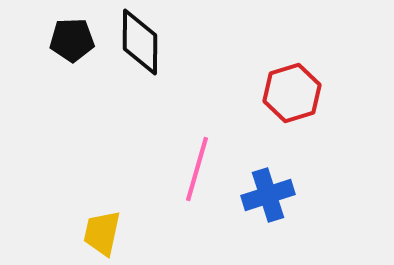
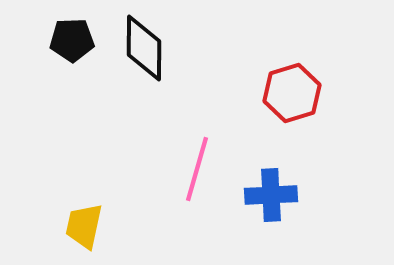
black diamond: moved 4 px right, 6 px down
blue cross: moved 3 px right; rotated 15 degrees clockwise
yellow trapezoid: moved 18 px left, 7 px up
